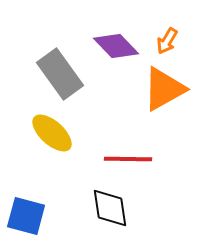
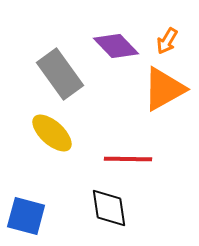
black diamond: moved 1 px left
